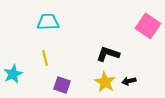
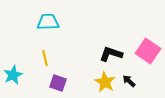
pink square: moved 25 px down
black L-shape: moved 3 px right
cyan star: moved 1 px down
black arrow: rotated 56 degrees clockwise
purple square: moved 4 px left, 2 px up
